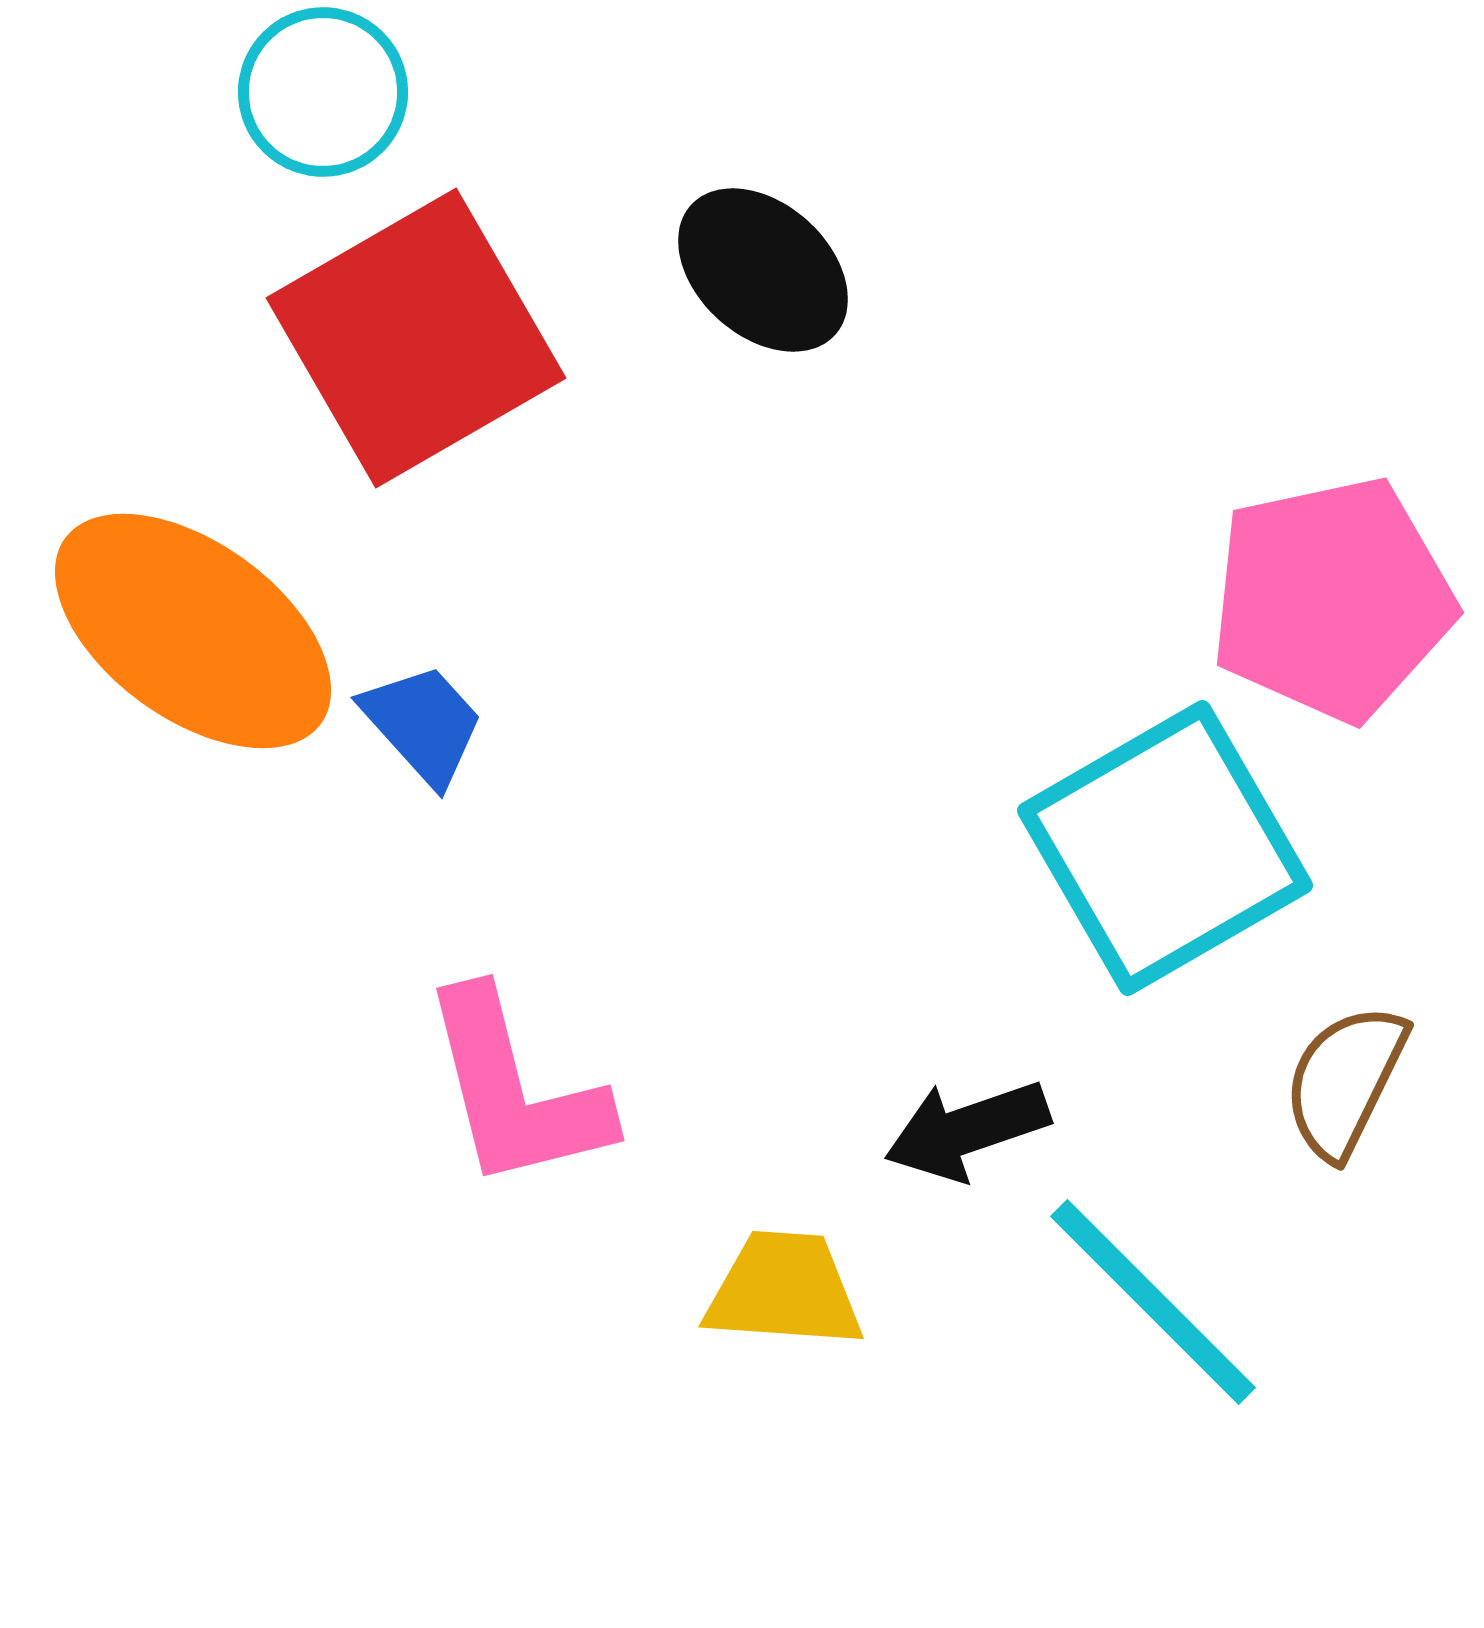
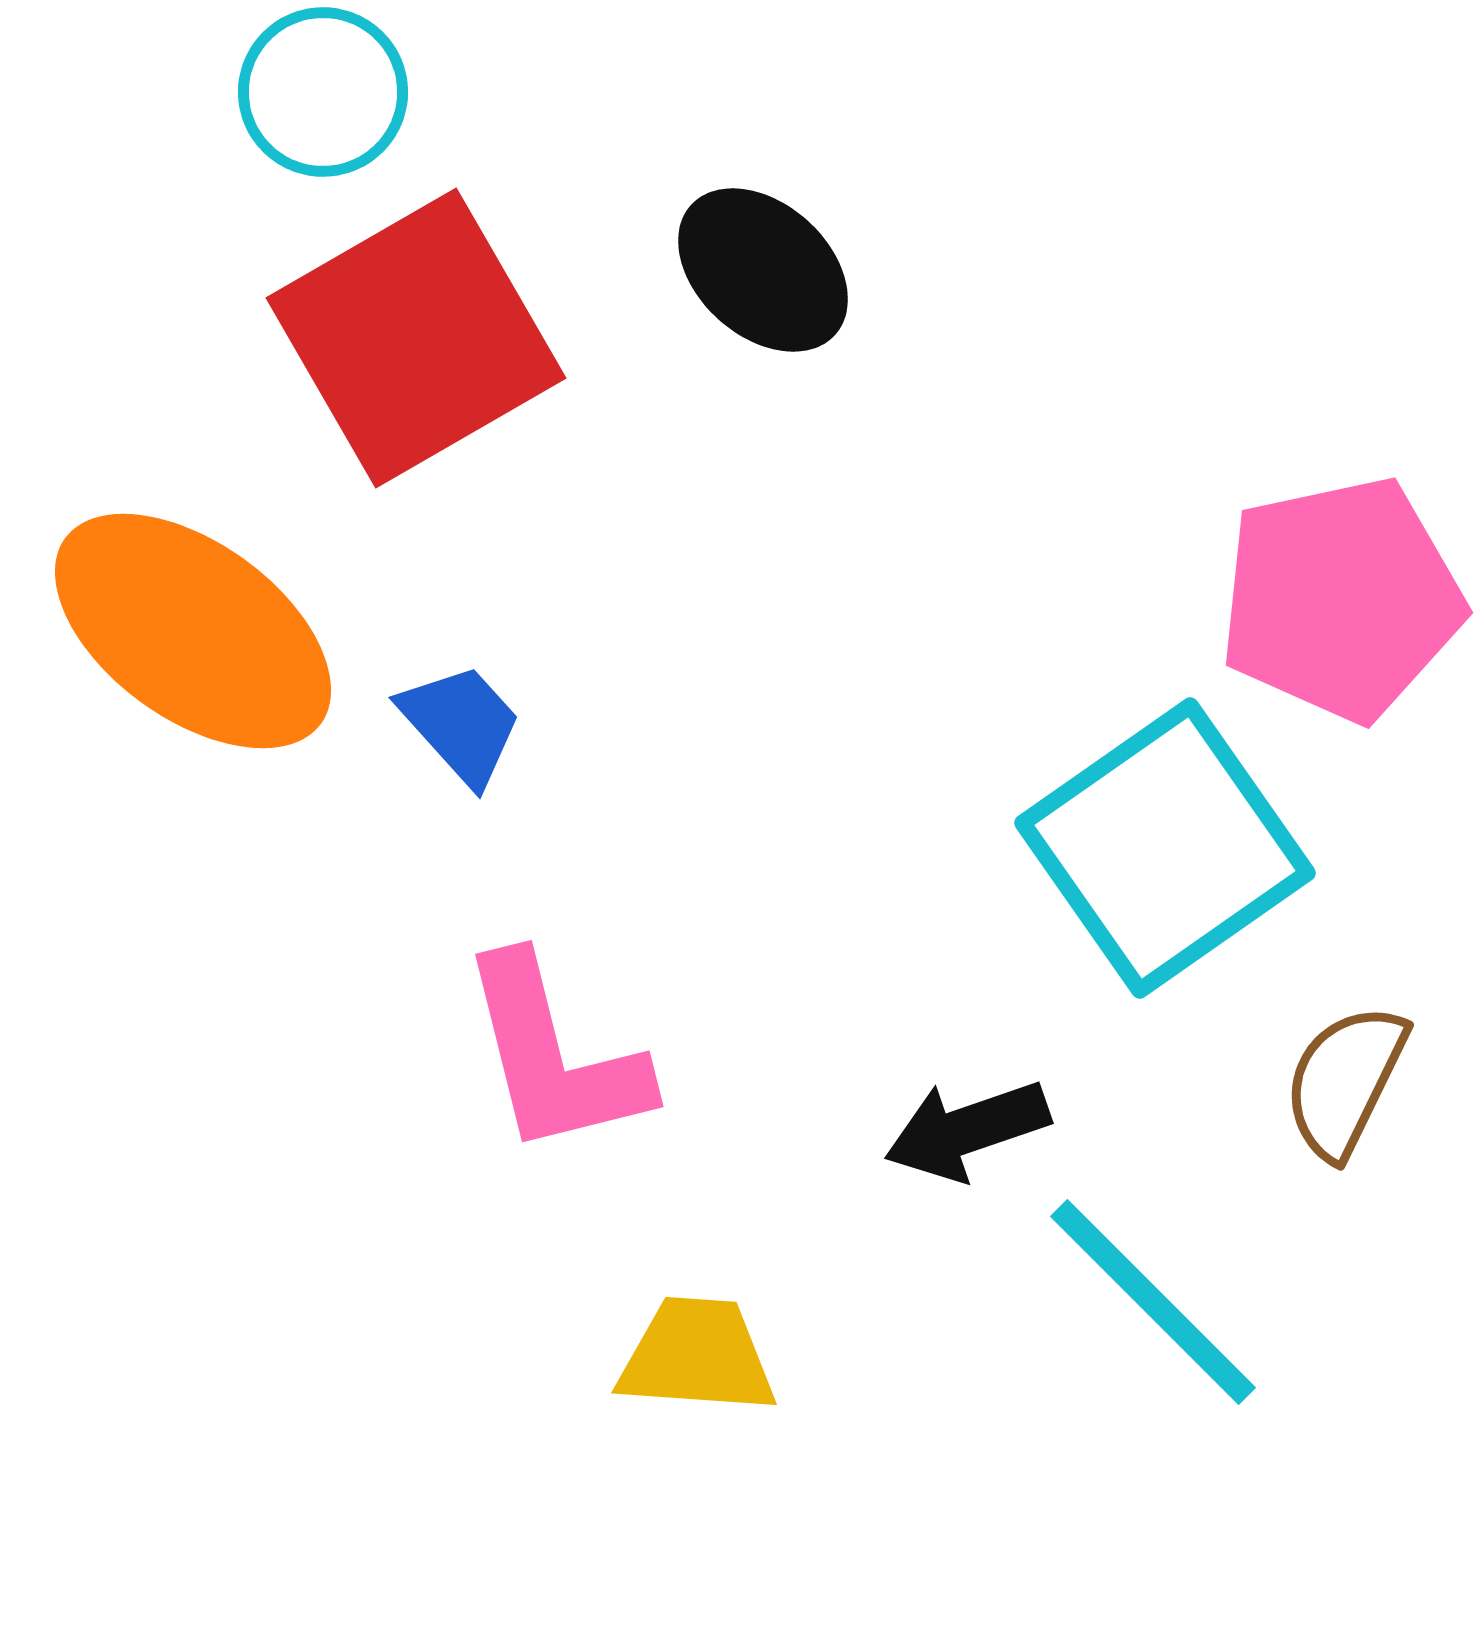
pink pentagon: moved 9 px right
blue trapezoid: moved 38 px right
cyan square: rotated 5 degrees counterclockwise
pink L-shape: moved 39 px right, 34 px up
yellow trapezoid: moved 87 px left, 66 px down
